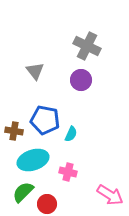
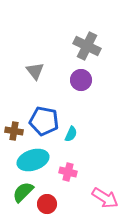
blue pentagon: moved 1 px left, 1 px down
pink arrow: moved 5 px left, 3 px down
